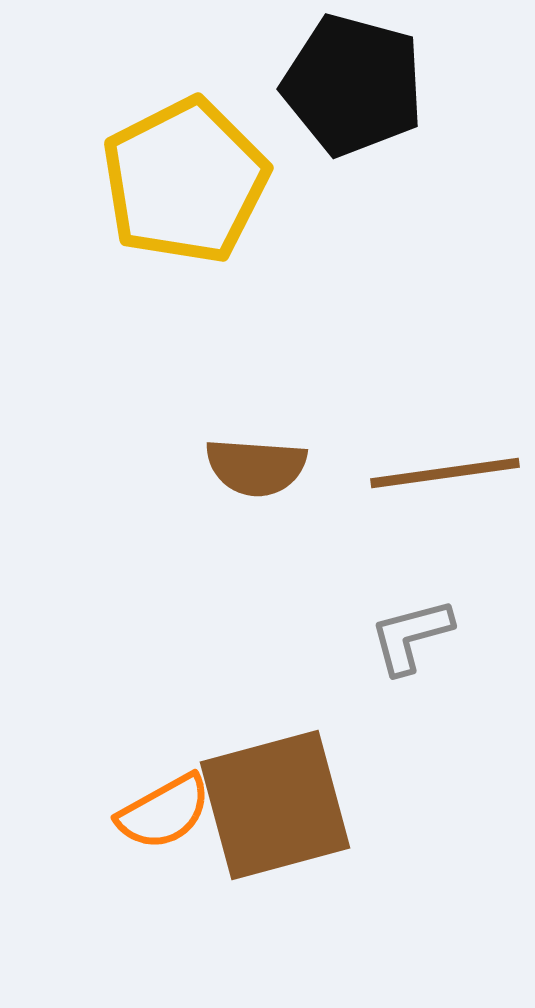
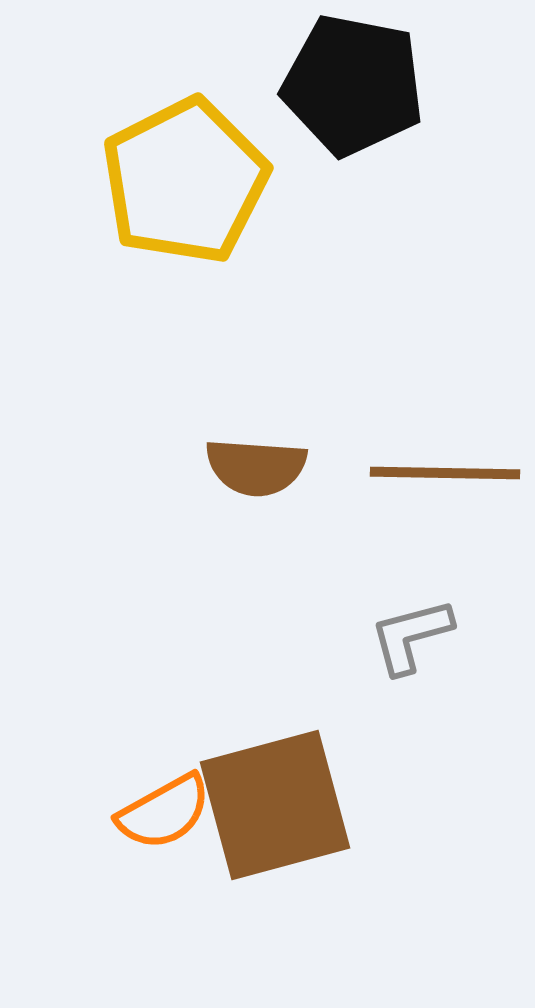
black pentagon: rotated 4 degrees counterclockwise
brown line: rotated 9 degrees clockwise
